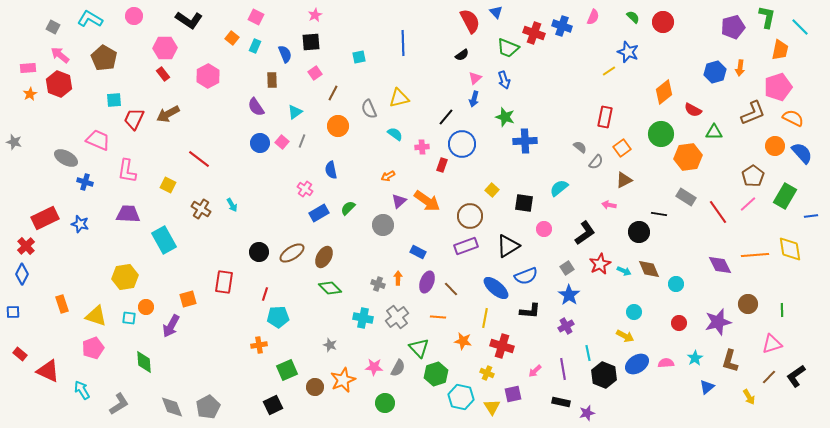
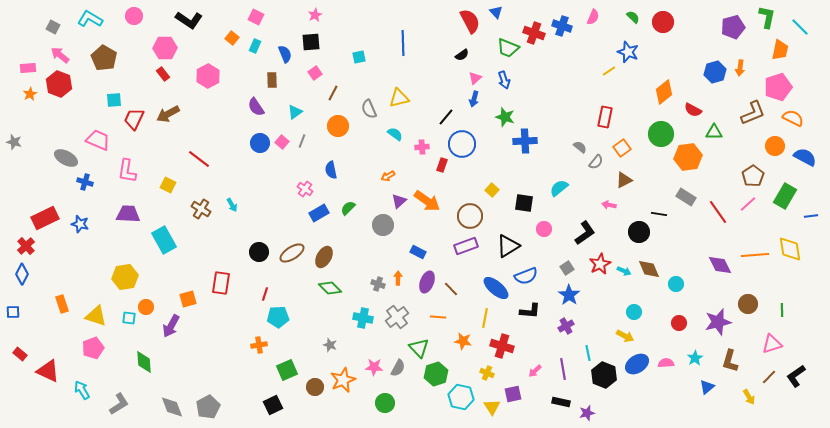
blue semicircle at (802, 153): moved 3 px right, 4 px down; rotated 20 degrees counterclockwise
red rectangle at (224, 282): moved 3 px left, 1 px down
